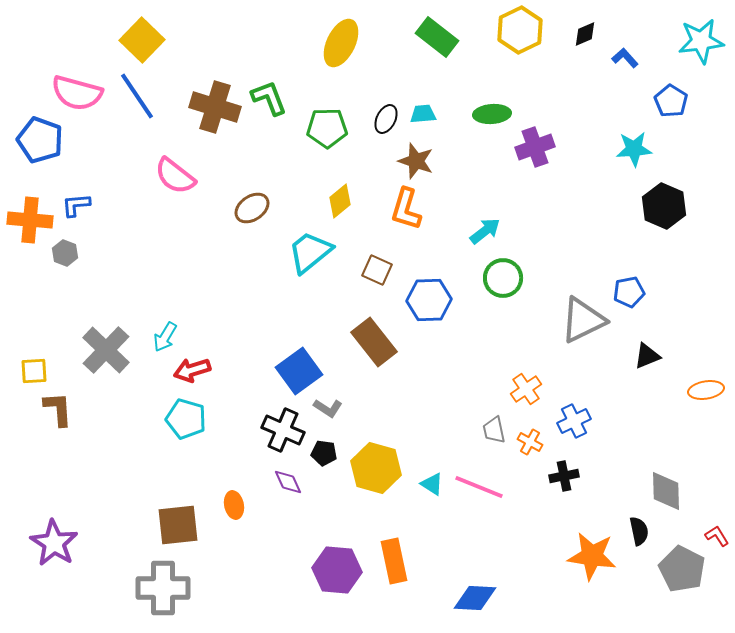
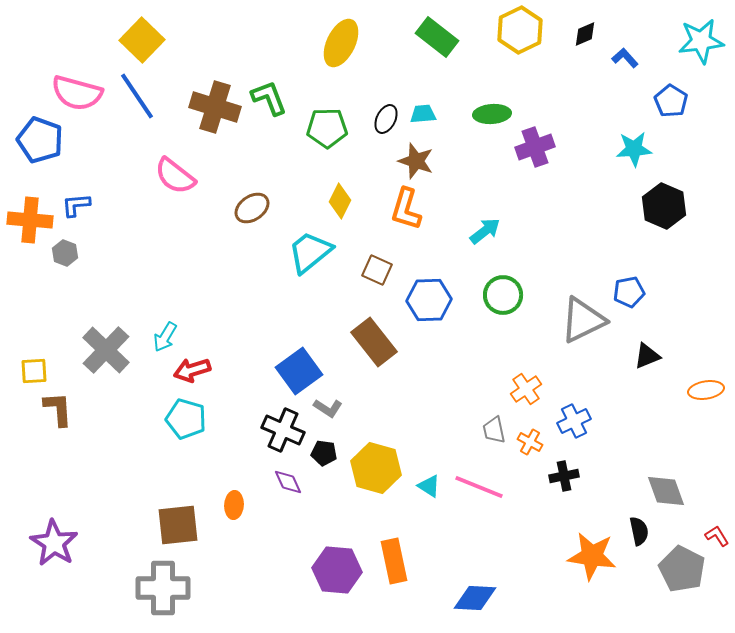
yellow diamond at (340, 201): rotated 24 degrees counterclockwise
green circle at (503, 278): moved 17 px down
cyan triangle at (432, 484): moved 3 px left, 2 px down
gray diamond at (666, 491): rotated 18 degrees counterclockwise
orange ellipse at (234, 505): rotated 16 degrees clockwise
